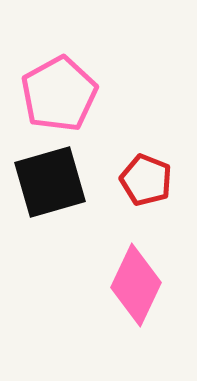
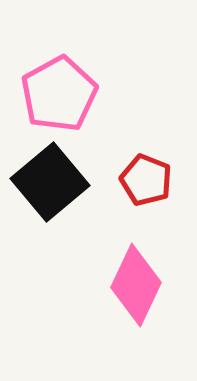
black square: rotated 24 degrees counterclockwise
